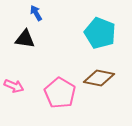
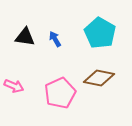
blue arrow: moved 19 px right, 26 px down
cyan pentagon: rotated 8 degrees clockwise
black triangle: moved 2 px up
pink pentagon: rotated 16 degrees clockwise
